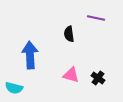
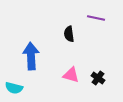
blue arrow: moved 1 px right, 1 px down
